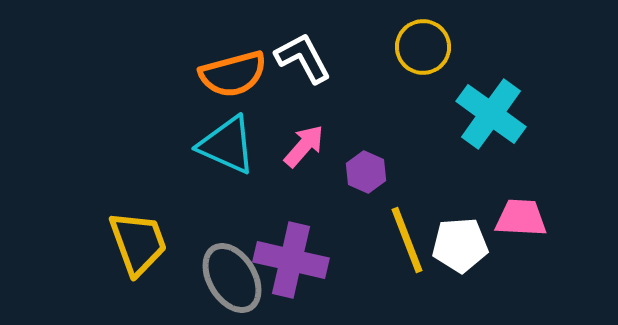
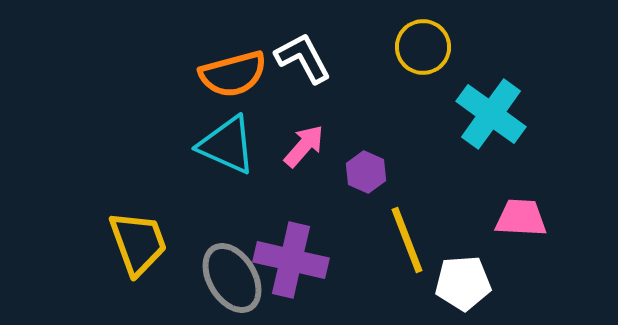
white pentagon: moved 3 px right, 38 px down
